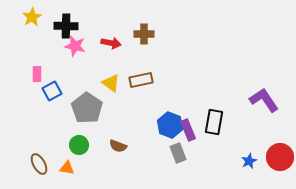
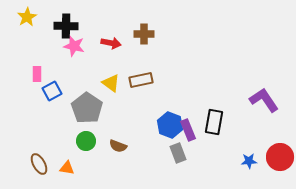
yellow star: moved 5 px left
pink star: moved 1 px left
green circle: moved 7 px right, 4 px up
blue star: rotated 21 degrees clockwise
